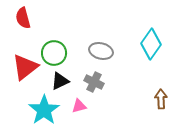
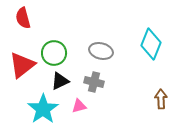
cyan diamond: rotated 12 degrees counterclockwise
red triangle: moved 3 px left, 2 px up
gray cross: rotated 12 degrees counterclockwise
cyan star: moved 1 px left, 1 px up
